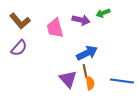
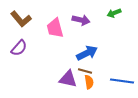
green arrow: moved 11 px right
brown L-shape: moved 1 px right, 2 px up
brown line: rotated 64 degrees counterclockwise
purple triangle: rotated 36 degrees counterclockwise
orange semicircle: moved 1 px left, 1 px up
